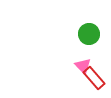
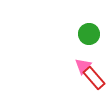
pink triangle: rotated 24 degrees clockwise
